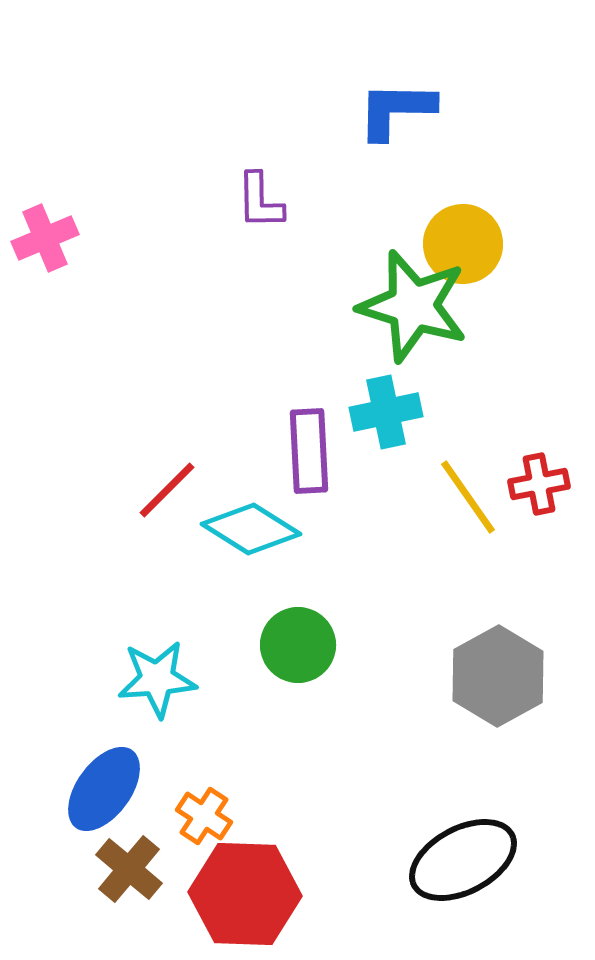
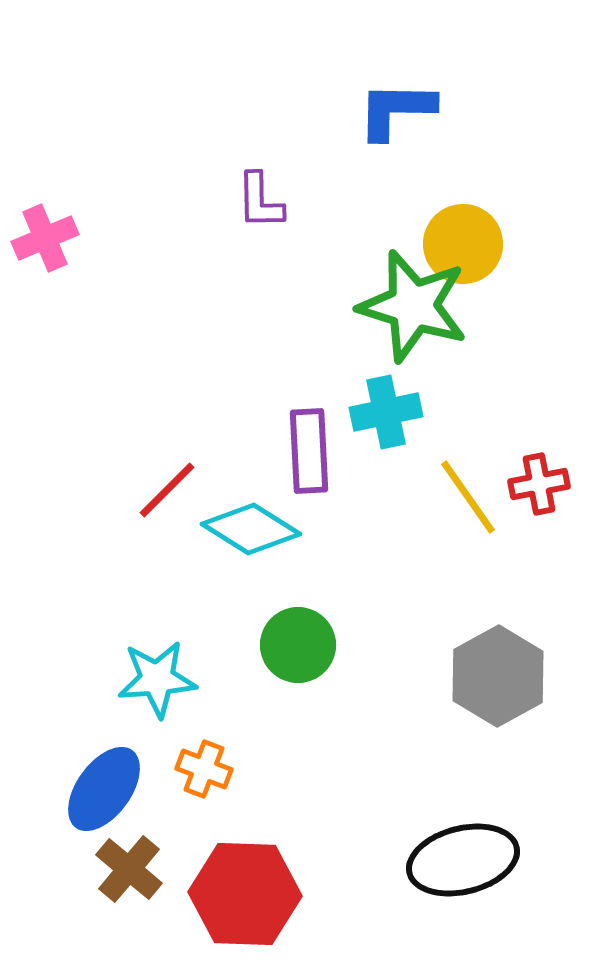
orange cross: moved 47 px up; rotated 12 degrees counterclockwise
black ellipse: rotated 14 degrees clockwise
